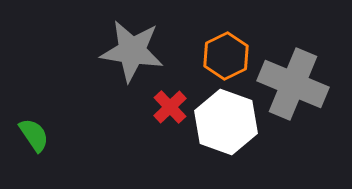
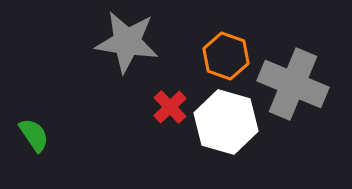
gray star: moved 5 px left, 9 px up
orange hexagon: rotated 15 degrees counterclockwise
white hexagon: rotated 4 degrees counterclockwise
